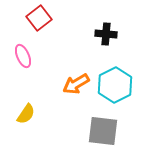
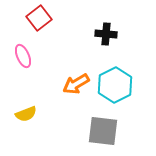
yellow semicircle: rotated 35 degrees clockwise
